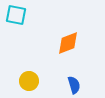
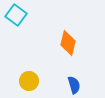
cyan square: rotated 25 degrees clockwise
orange diamond: rotated 55 degrees counterclockwise
